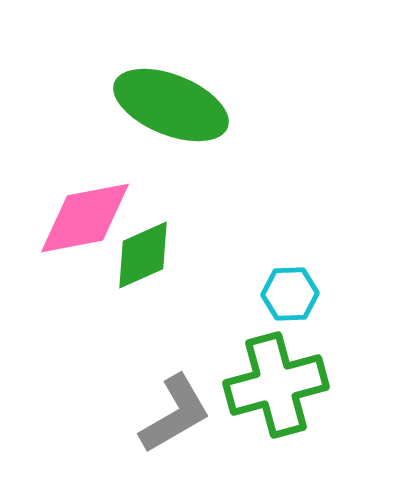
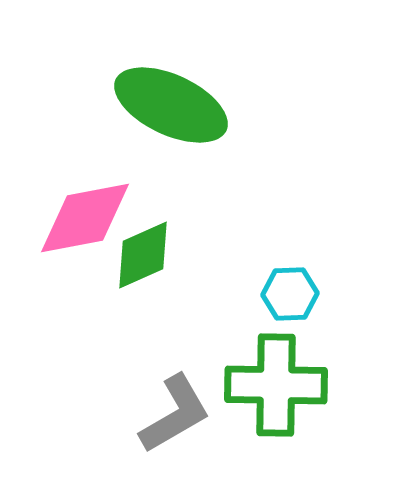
green ellipse: rotated 3 degrees clockwise
green cross: rotated 16 degrees clockwise
